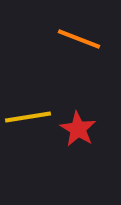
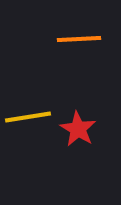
orange line: rotated 24 degrees counterclockwise
